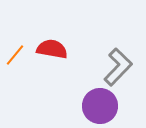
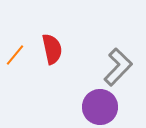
red semicircle: rotated 68 degrees clockwise
purple circle: moved 1 px down
